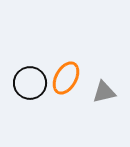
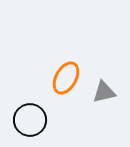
black circle: moved 37 px down
